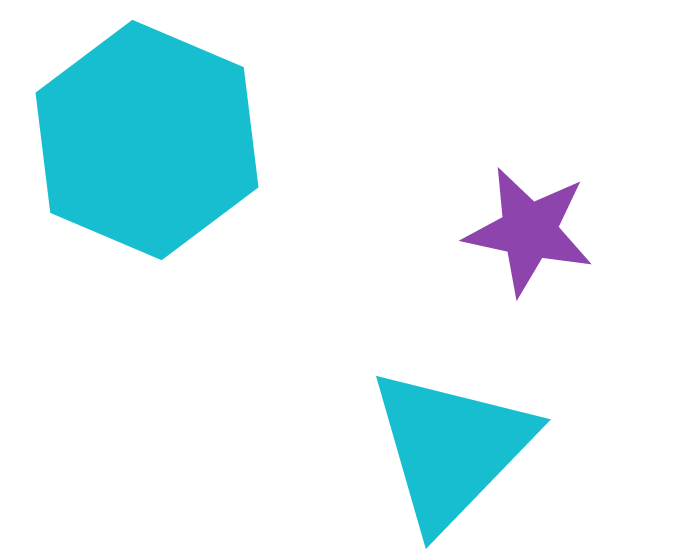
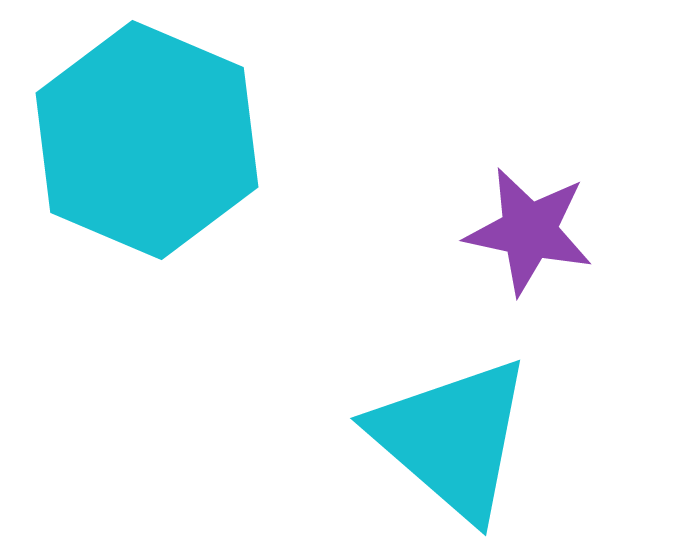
cyan triangle: moved 1 px right, 10 px up; rotated 33 degrees counterclockwise
